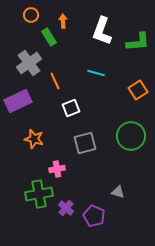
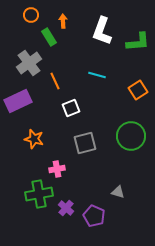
cyan line: moved 1 px right, 2 px down
